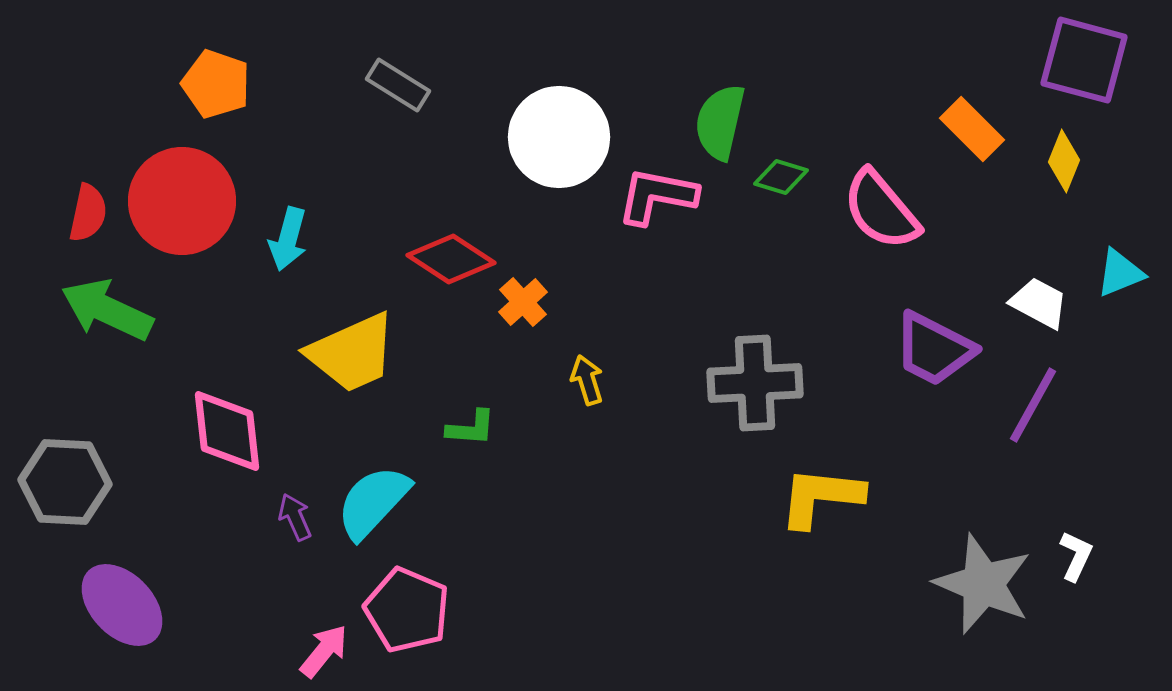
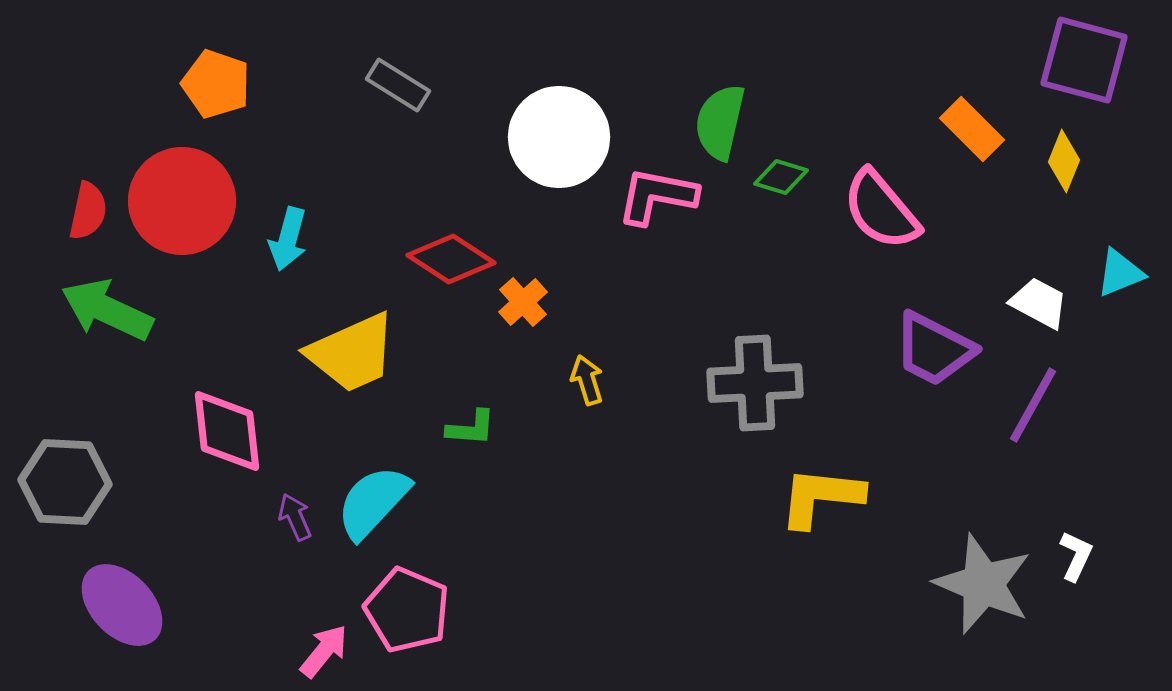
red semicircle: moved 2 px up
